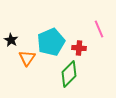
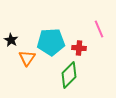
cyan pentagon: rotated 20 degrees clockwise
green diamond: moved 1 px down
